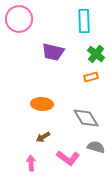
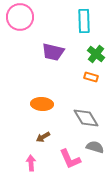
pink circle: moved 1 px right, 2 px up
orange rectangle: rotated 32 degrees clockwise
gray semicircle: moved 1 px left
pink L-shape: moved 2 px right, 1 px down; rotated 30 degrees clockwise
